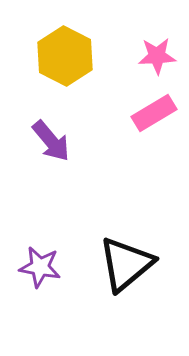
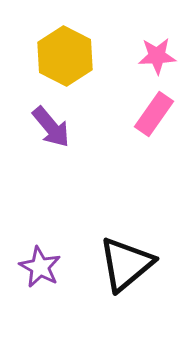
pink rectangle: moved 1 px down; rotated 24 degrees counterclockwise
purple arrow: moved 14 px up
purple star: rotated 18 degrees clockwise
